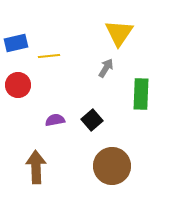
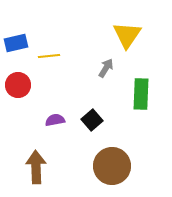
yellow triangle: moved 8 px right, 2 px down
